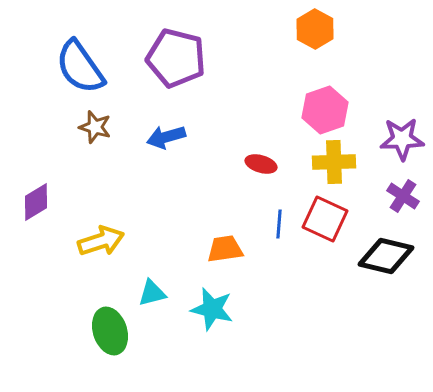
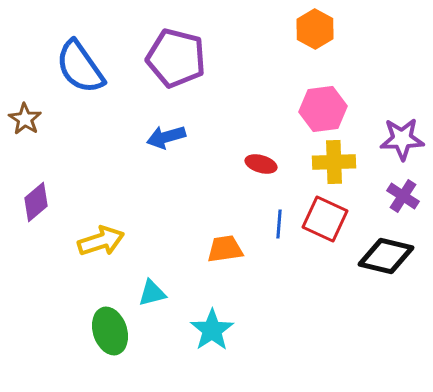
pink hexagon: moved 2 px left, 1 px up; rotated 12 degrees clockwise
brown star: moved 70 px left, 8 px up; rotated 16 degrees clockwise
purple diamond: rotated 9 degrees counterclockwise
cyan star: moved 21 px down; rotated 24 degrees clockwise
